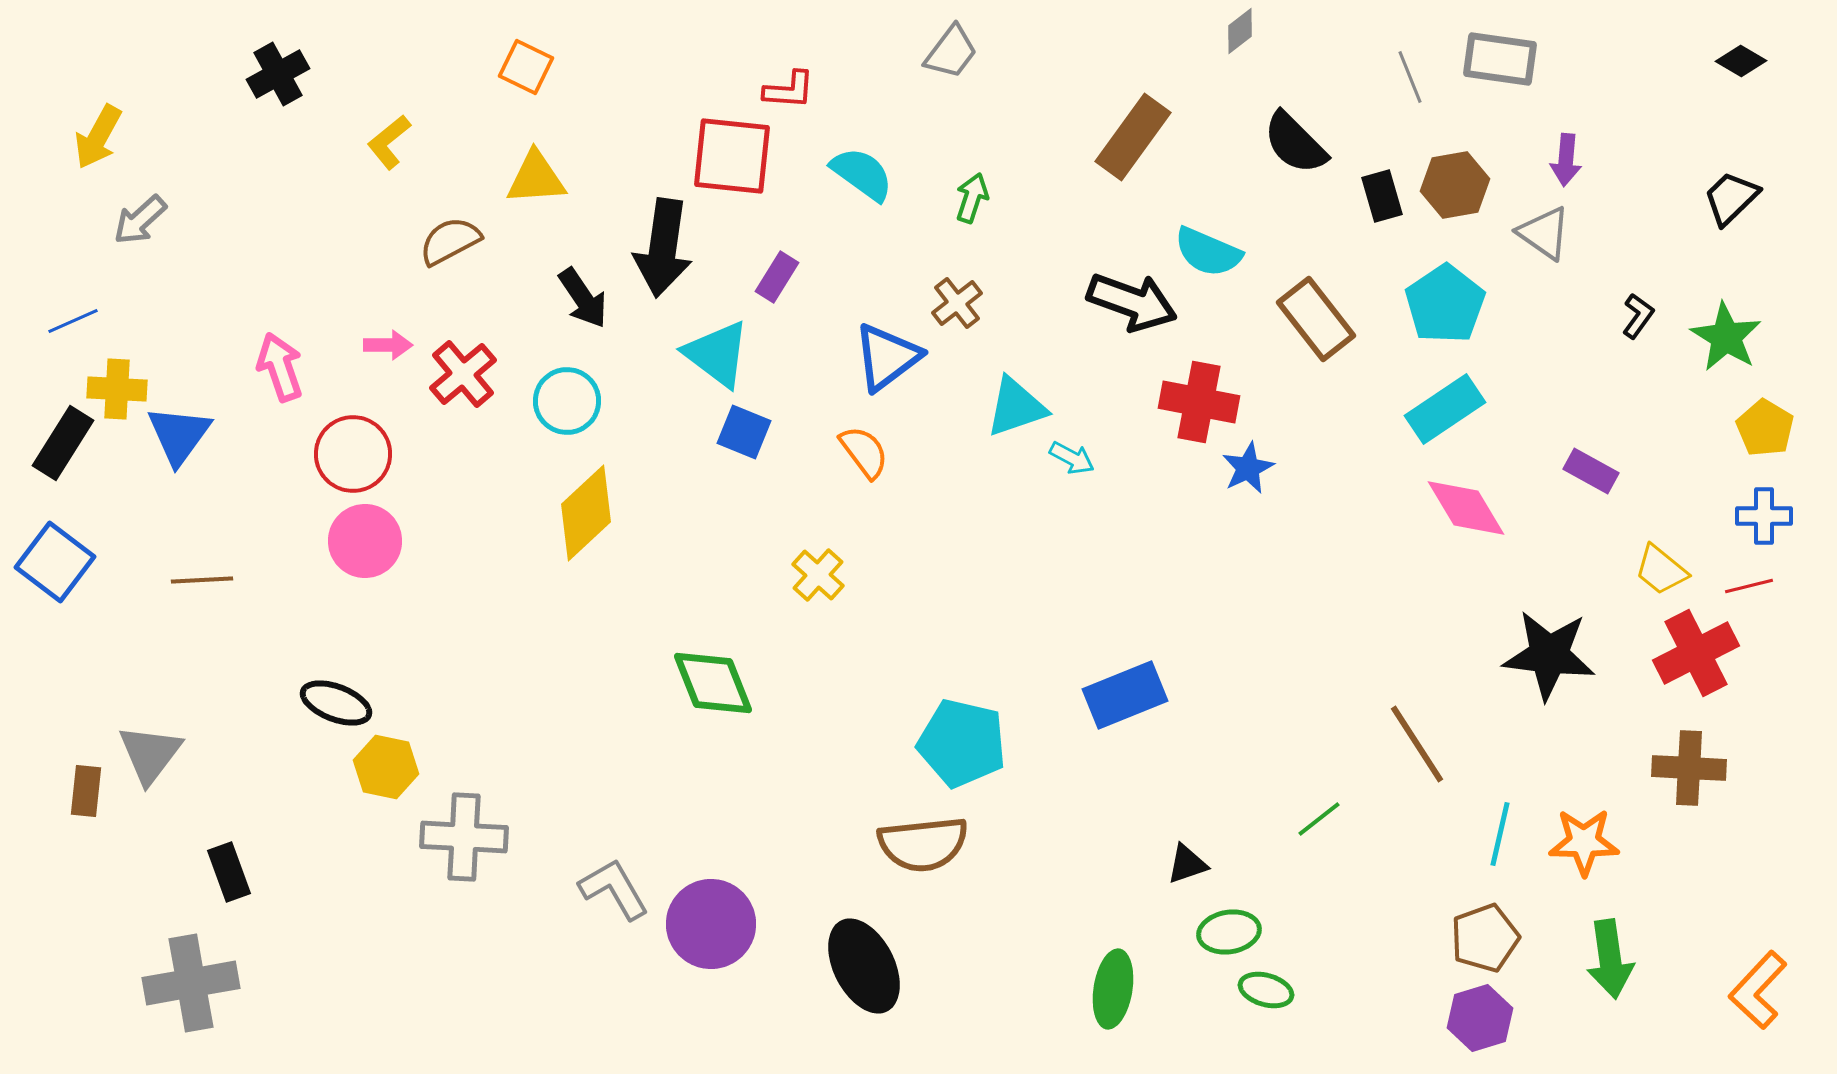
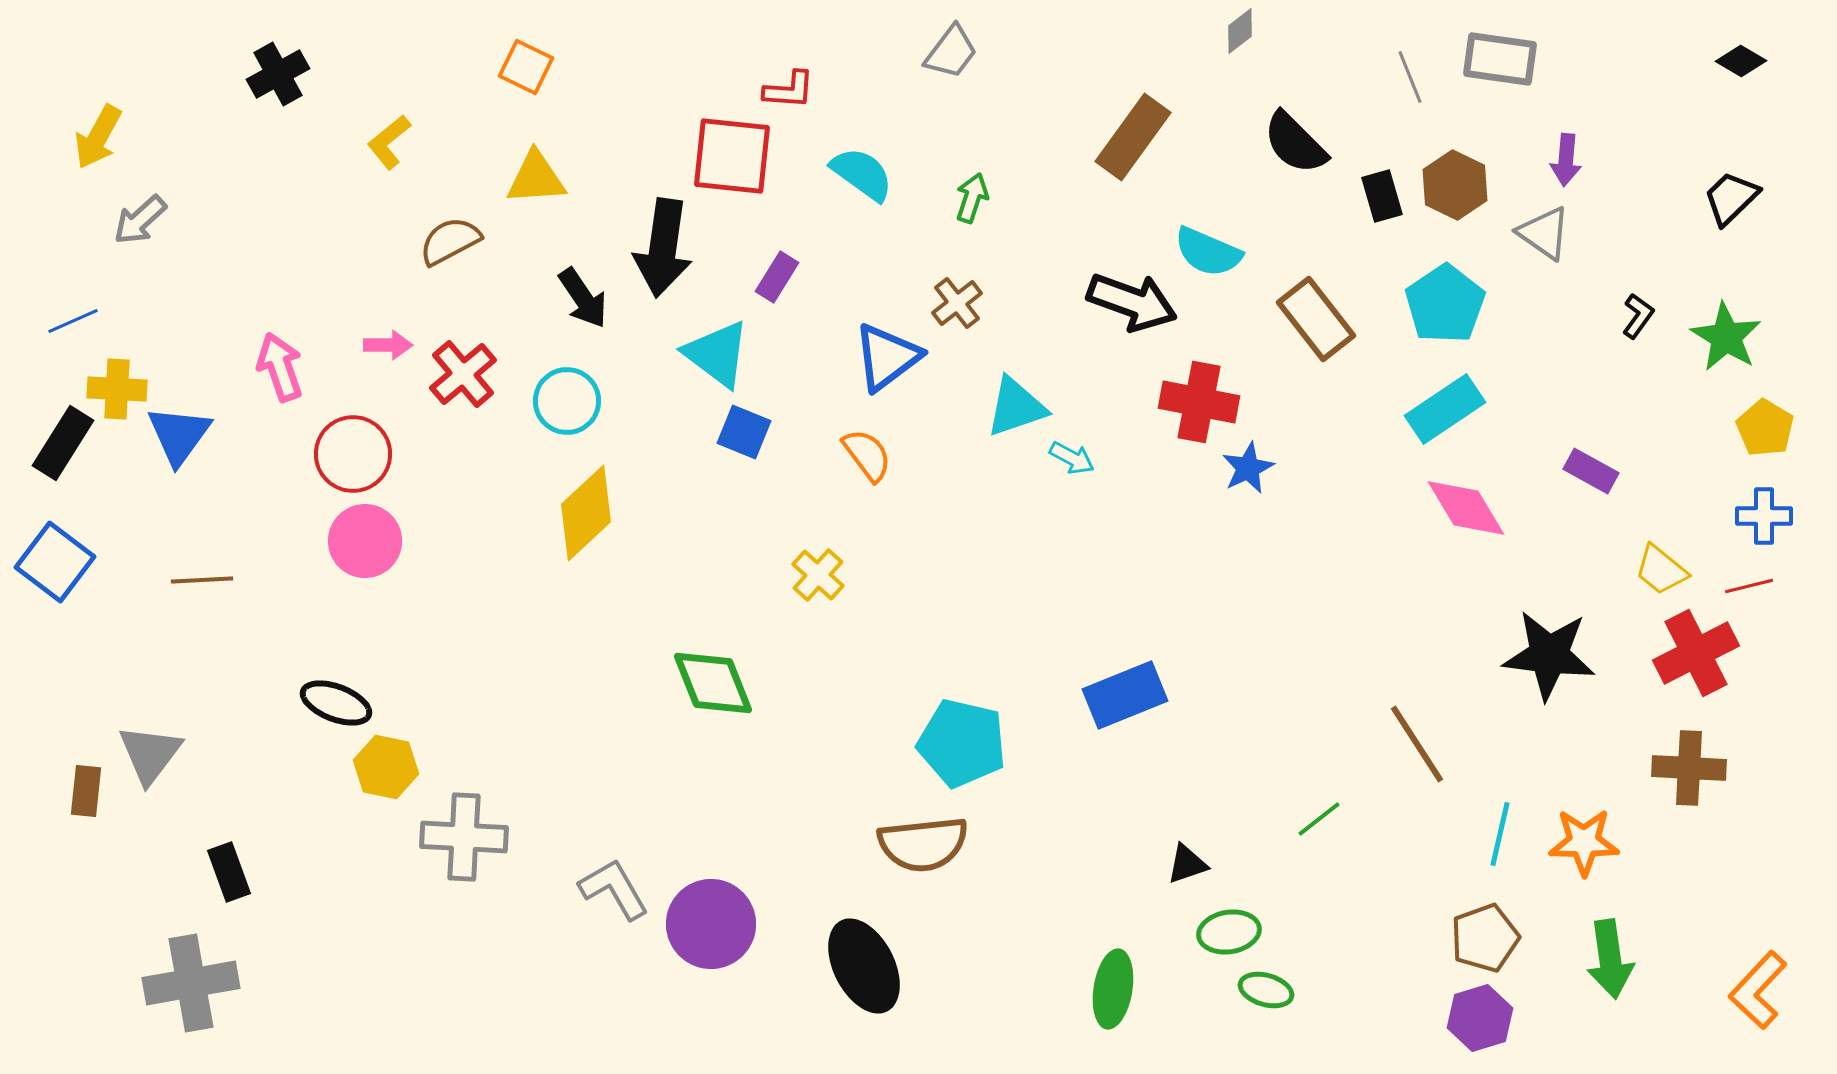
brown hexagon at (1455, 185): rotated 24 degrees counterclockwise
orange semicircle at (864, 452): moved 3 px right, 3 px down
